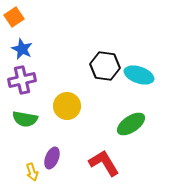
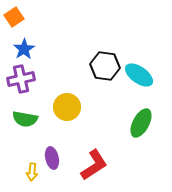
blue star: moved 2 px right; rotated 15 degrees clockwise
cyan ellipse: rotated 16 degrees clockwise
purple cross: moved 1 px left, 1 px up
yellow circle: moved 1 px down
green ellipse: moved 10 px right, 1 px up; rotated 28 degrees counterclockwise
purple ellipse: rotated 35 degrees counterclockwise
red L-shape: moved 10 px left, 2 px down; rotated 88 degrees clockwise
yellow arrow: rotated 24 degrees clockwise
